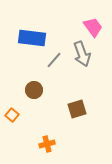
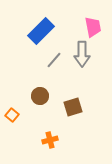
pink trapezoid: rotated 25 degrees clockwise
blue rectangle: moved 9 px right, 7 px up; rotated 52 degrees counterclockwise
gray arrow: rotated 20 degrees clockwise
brown circle: moved 6 px right, 6 px down
brown square: moved 4 px left, 2 px up
orange cross: moved 3 px right, 4 px up
